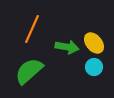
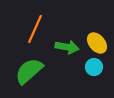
orange line: moved 3 px right
yellow ellipse: moved 3 px right
